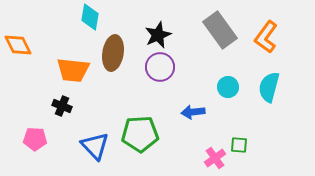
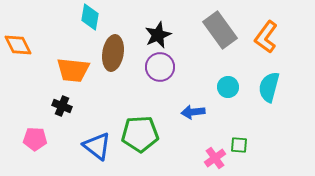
blue triangle: moved 2 px right; rotated 8 degrees counterclockwise
